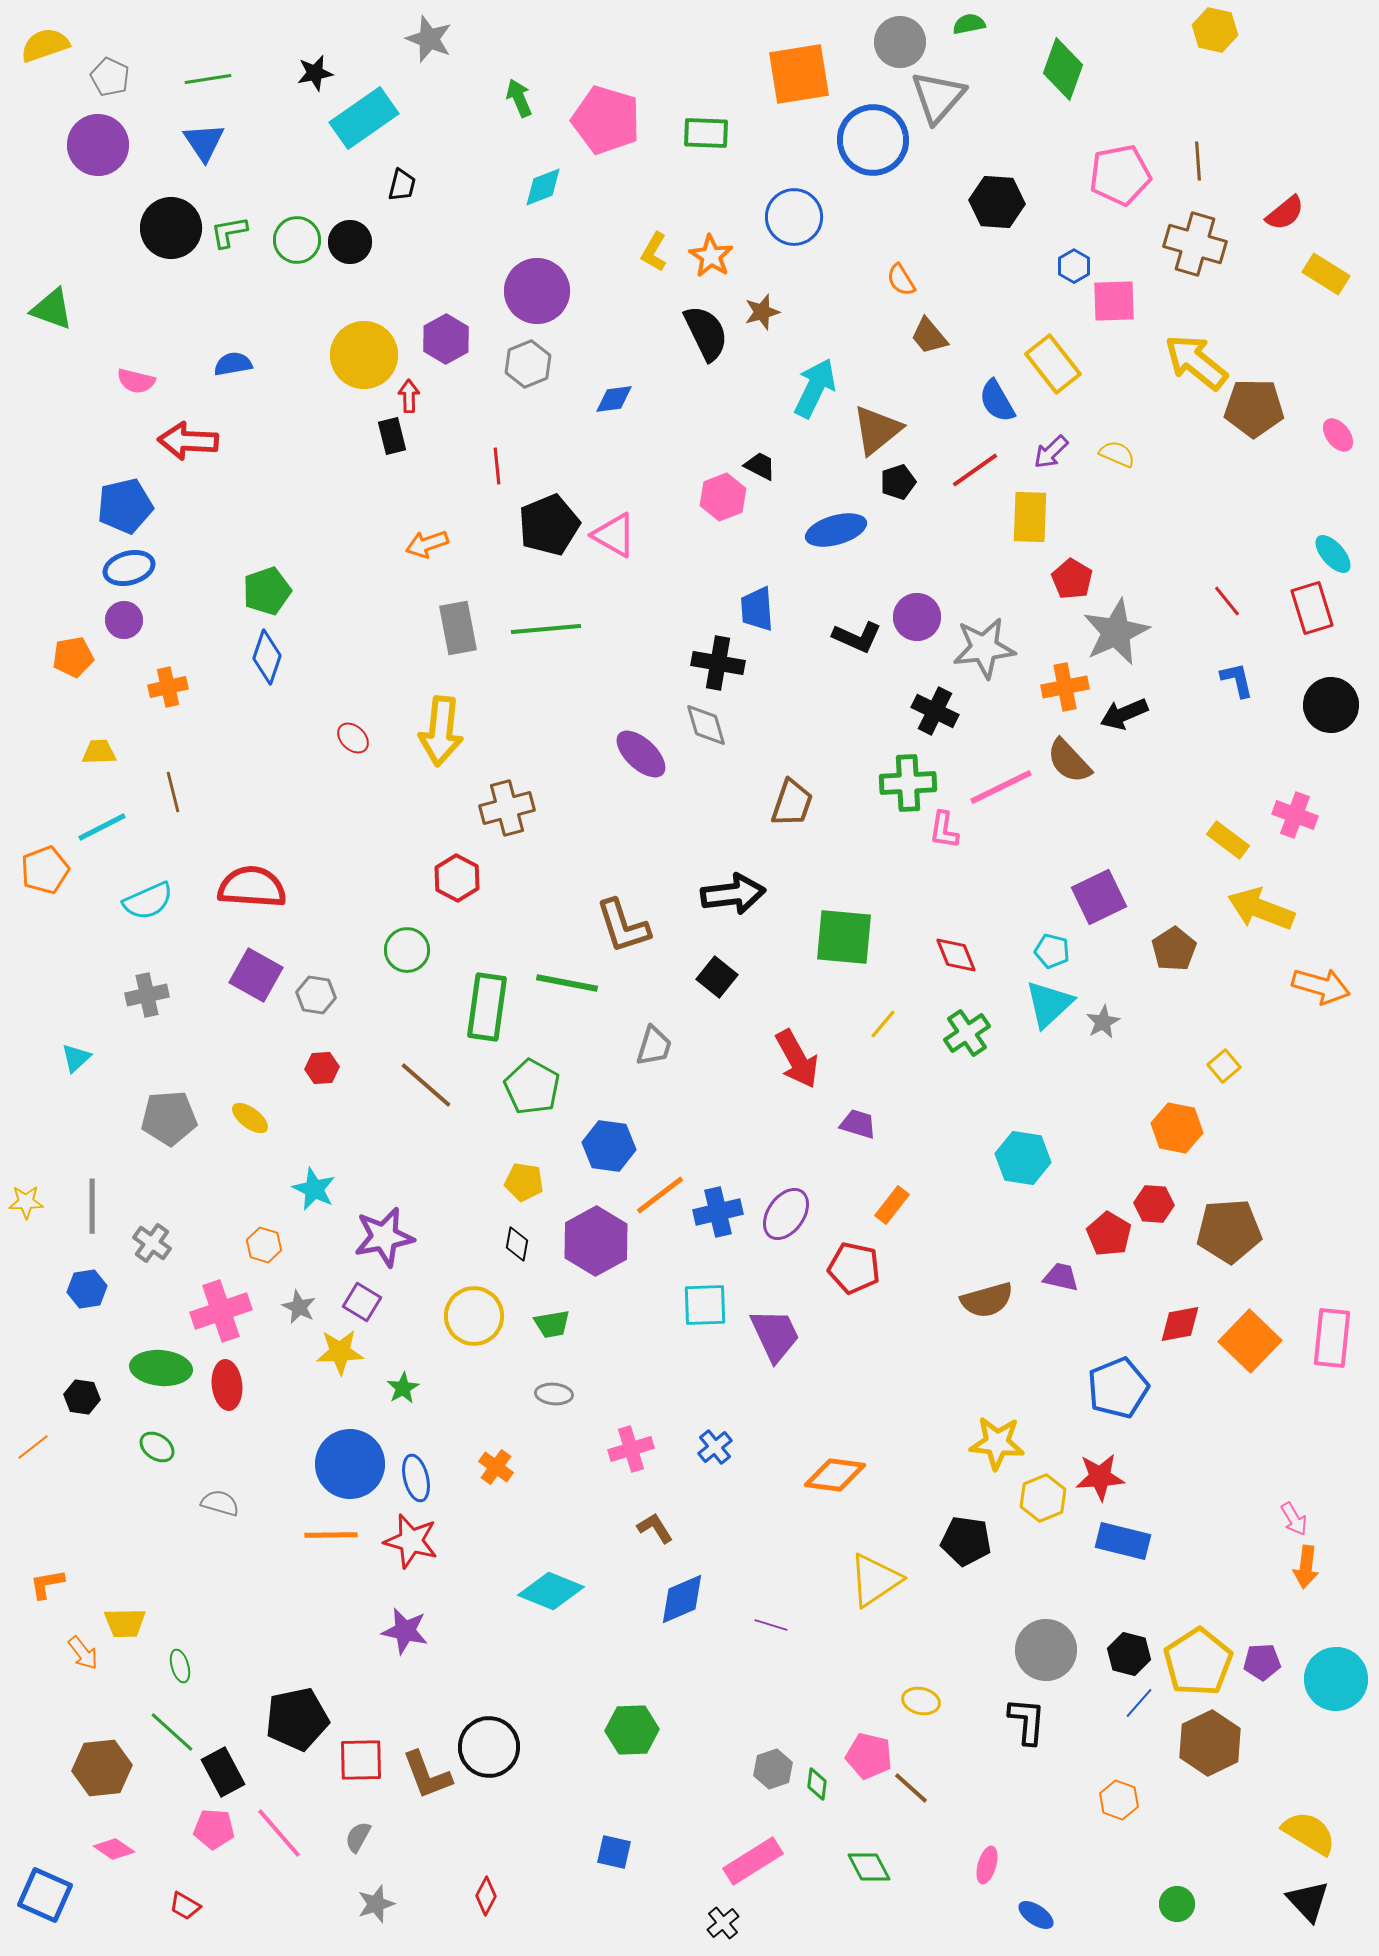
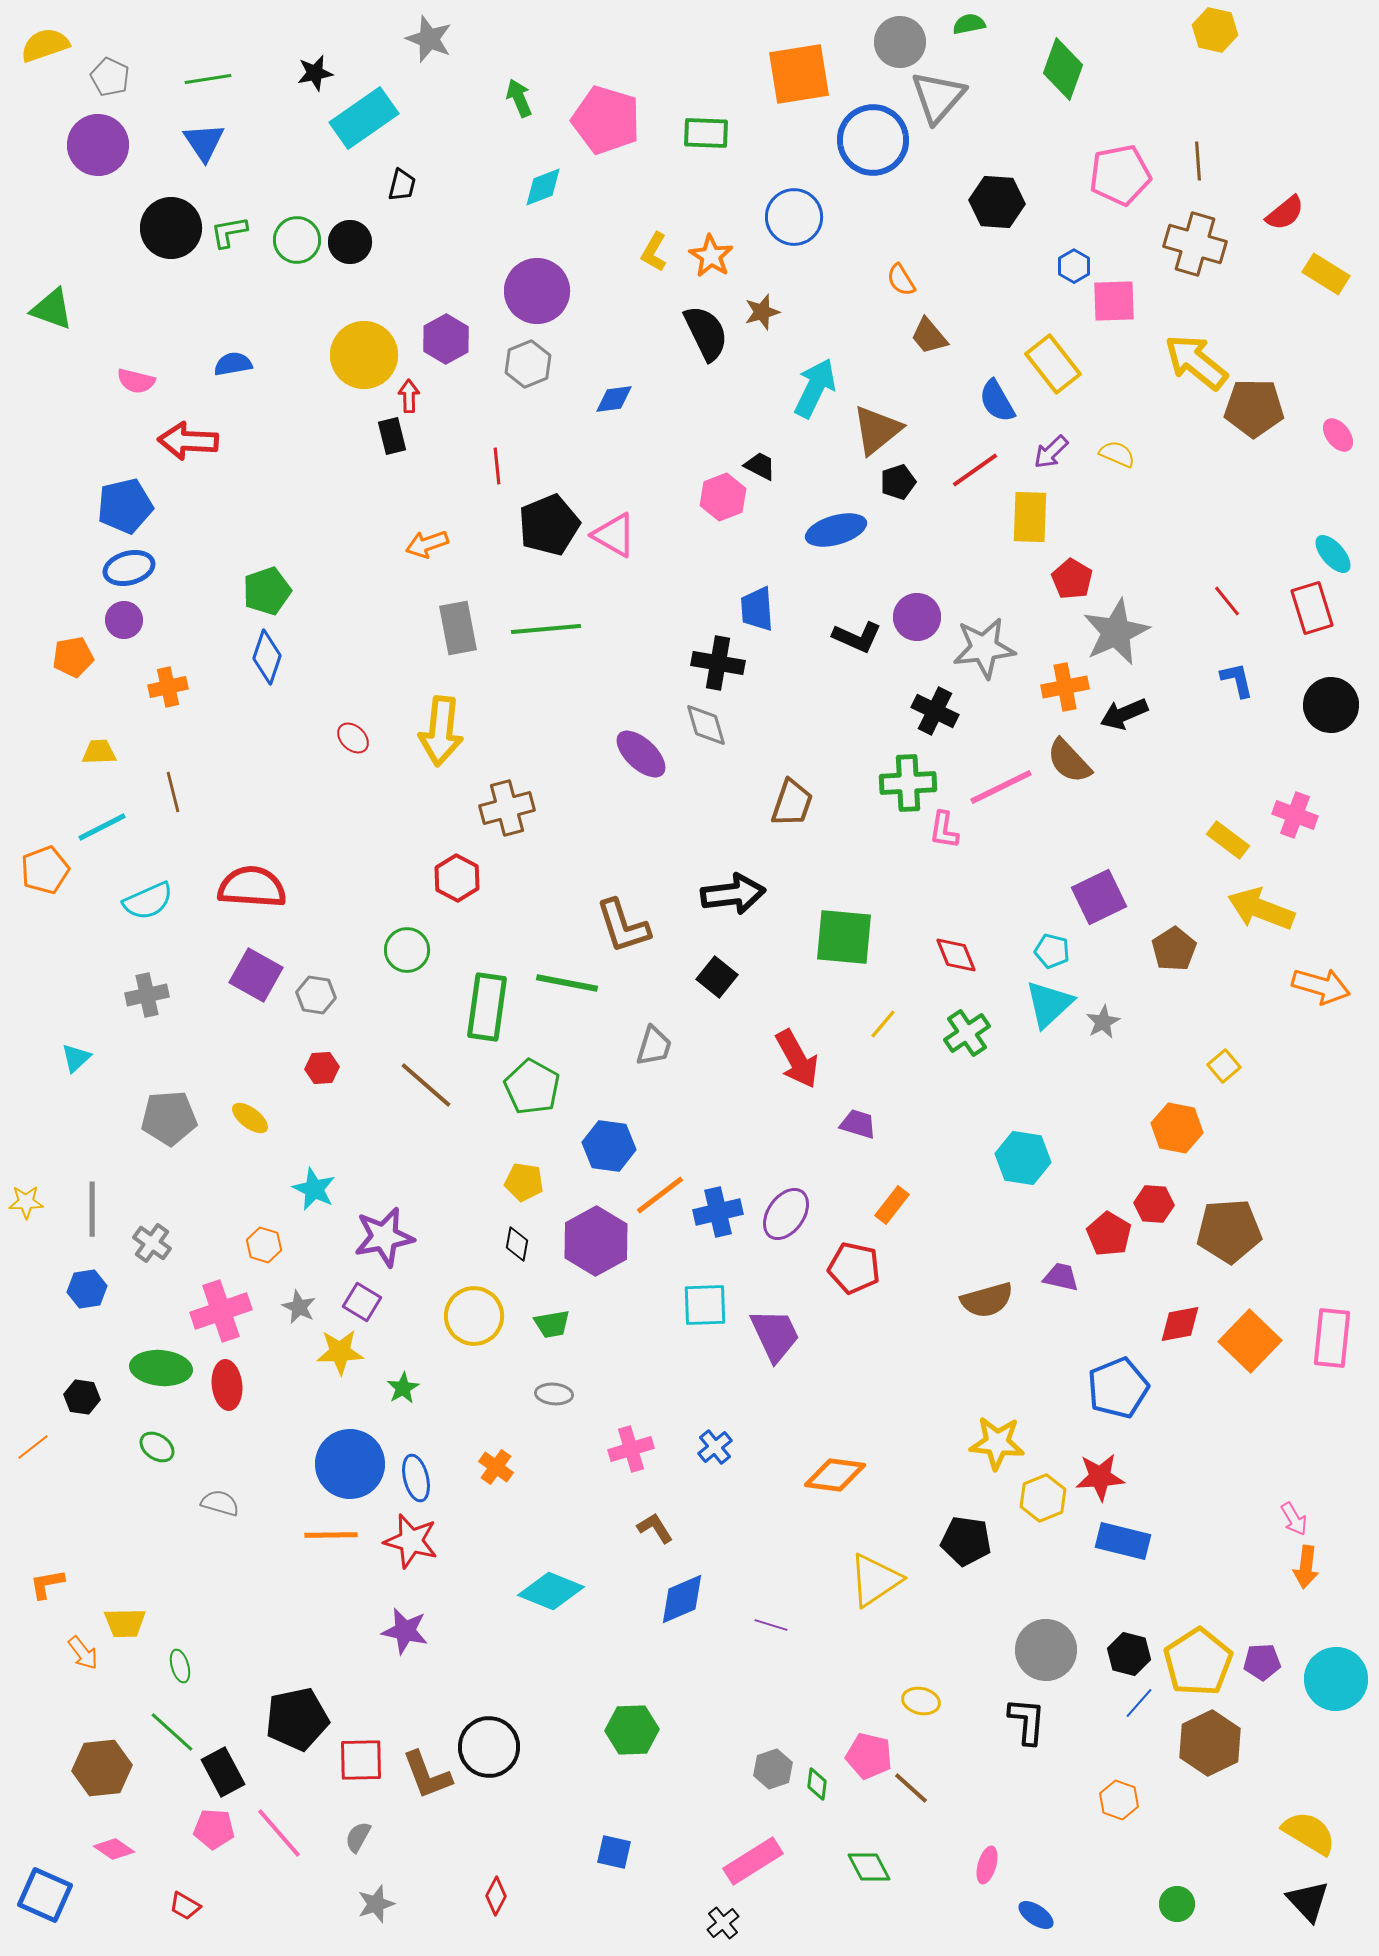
gray line at (92, 1206): moved 3 px down
red diamond at (486, 1896): moved 10 px right
